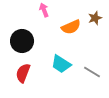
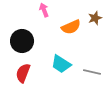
gray line: rotated 18 degrees counterclockwise
